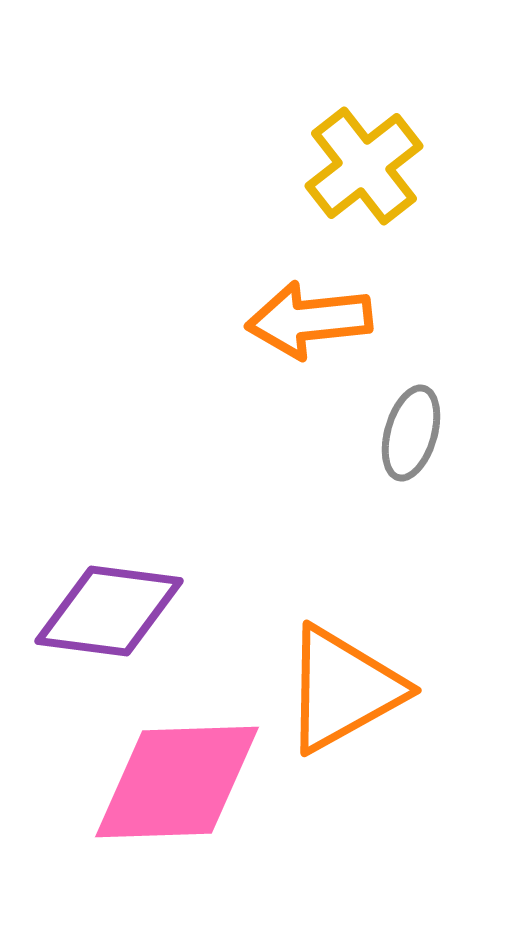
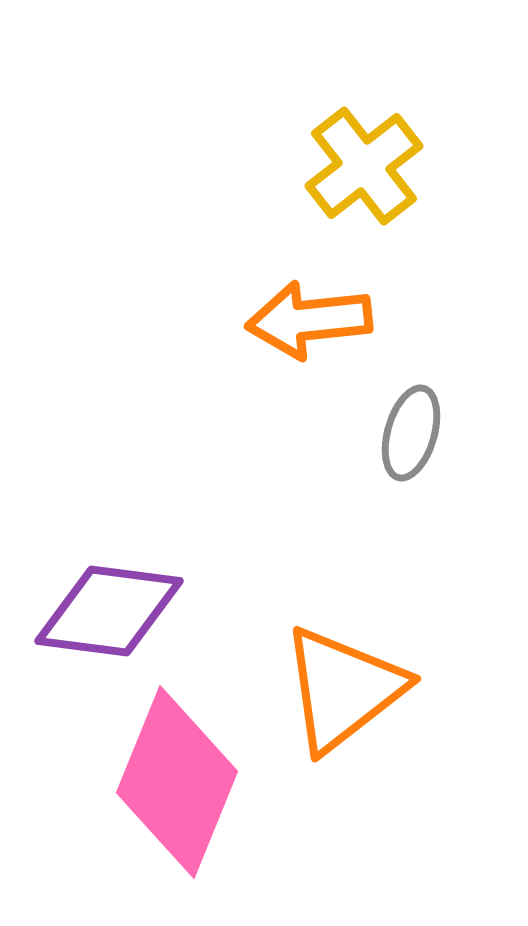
orange triangle: rotated 9 degrees counterclockwise
pink diamond: rotated 66 degrees counterclockwise
